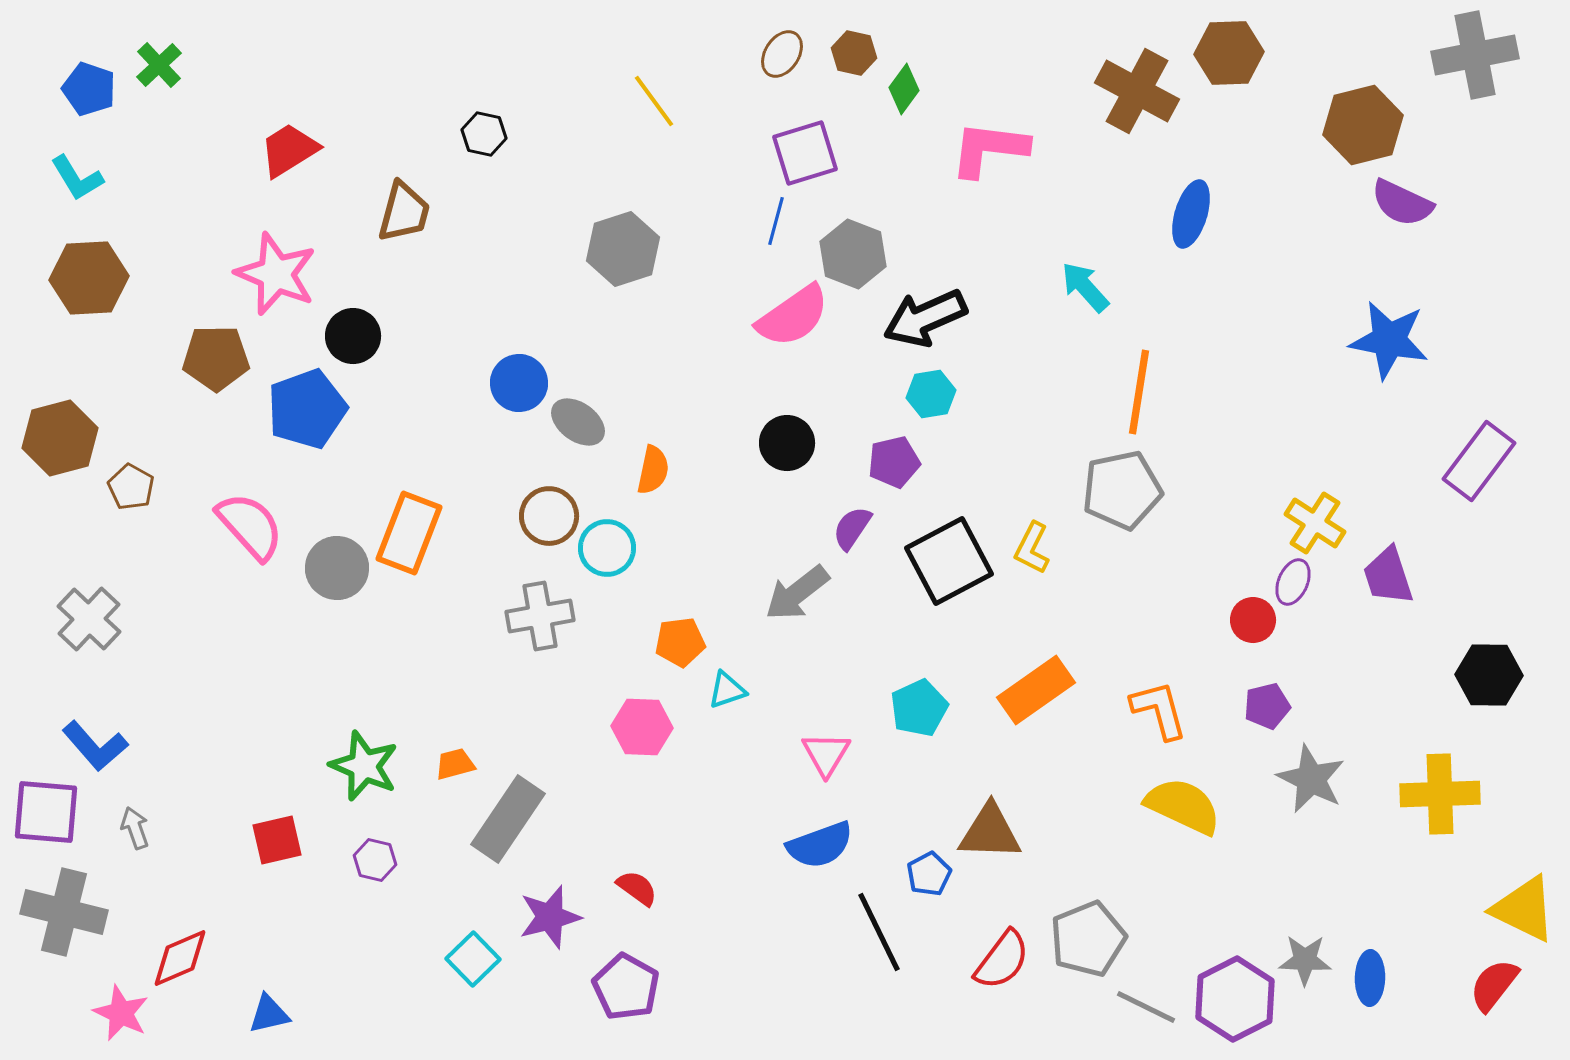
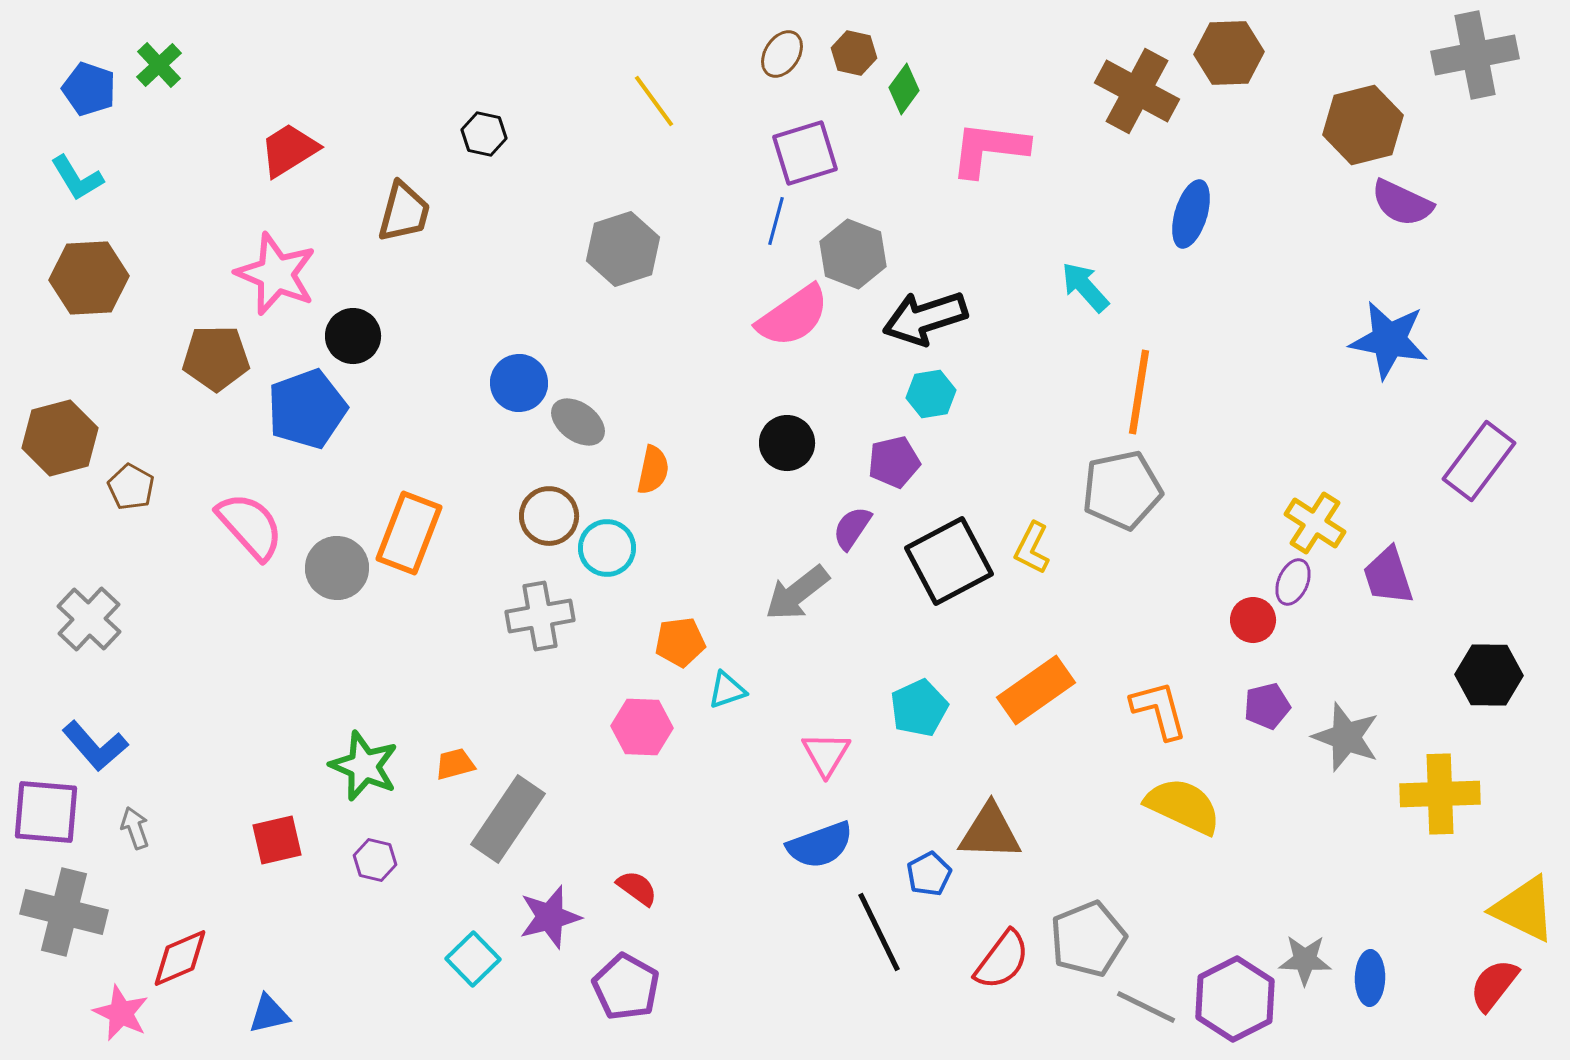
black arrow at (925, 318): rotated 6 degrees clockwise
gray star at (1311, 779): moved 35 px right, 42 px up; rotated 6 degrees counterclockwise
